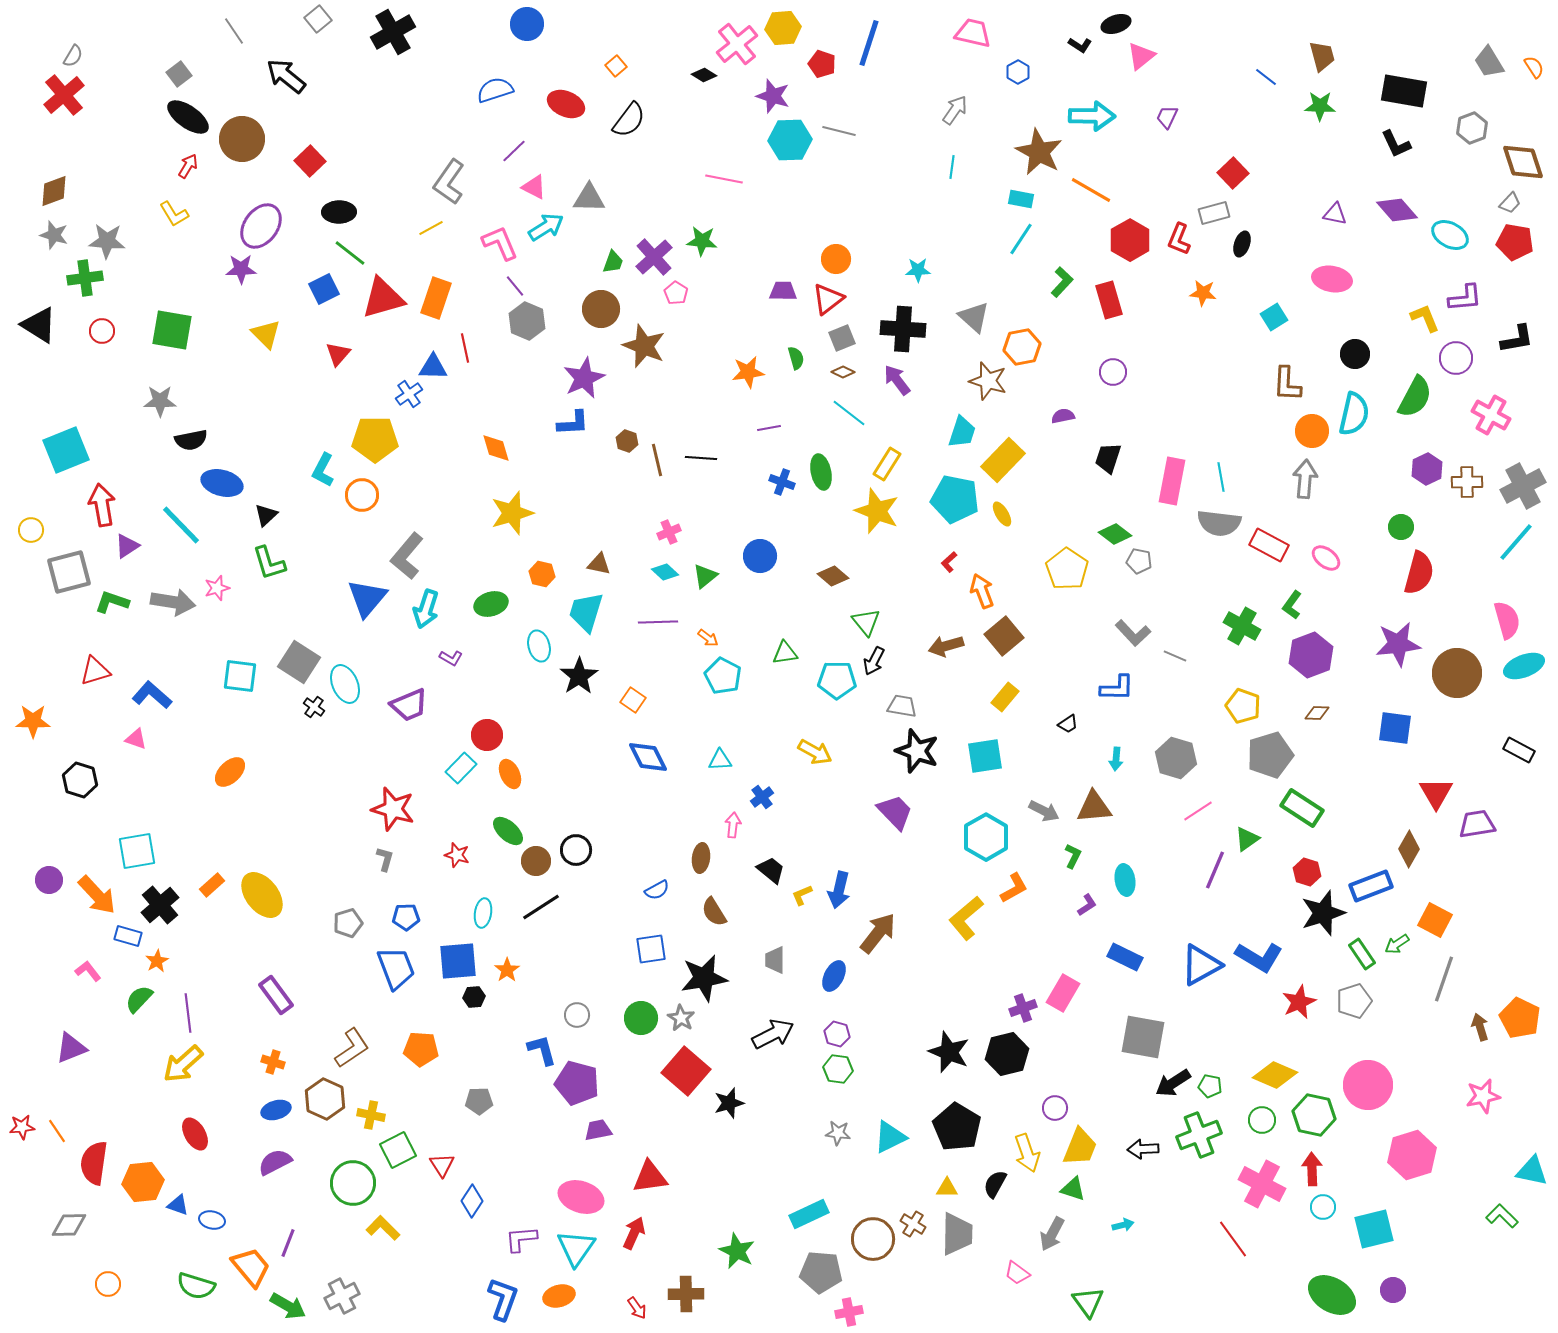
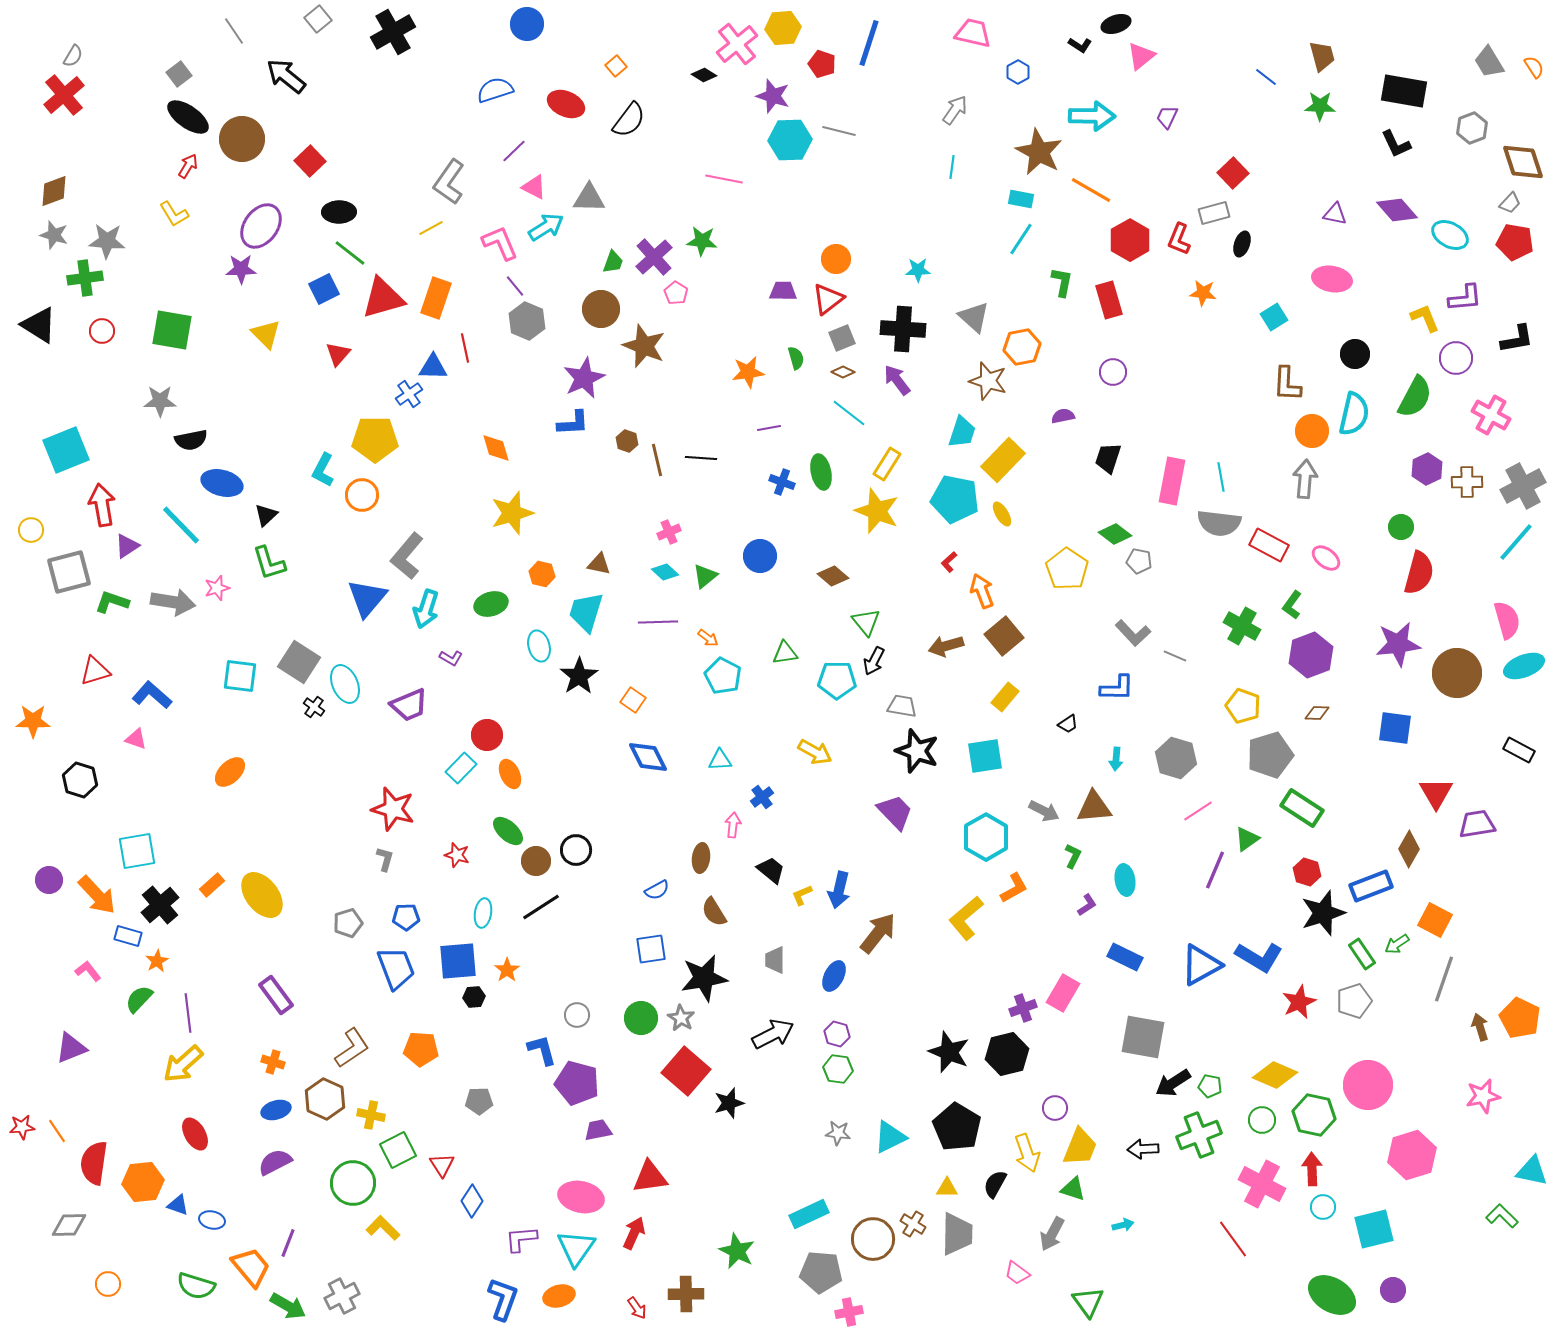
green L-shape at (1062, 282): rotated 32 degrees counterclockwise
pink ellipse at (581, 1197): rotated 6 degrees counterclockwise
